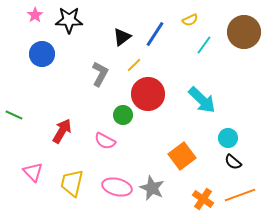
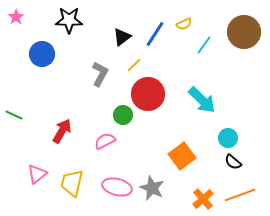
pink star: moved 19 px left, 2 px down
yellow semicircle: moved 6 px left, 4 px down
pink semicircle: rotated 125 degrees clockwise
pink triangle: moved 4 px right, 2 px down; rotated 35 degrees clockwise
orange cross: rotated 15 degrees clockwise
